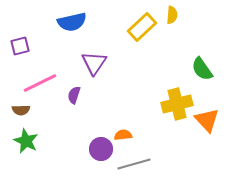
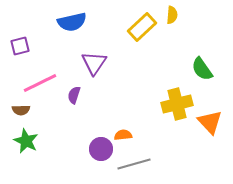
orange triangle: moved 3 px right, 2 px down
